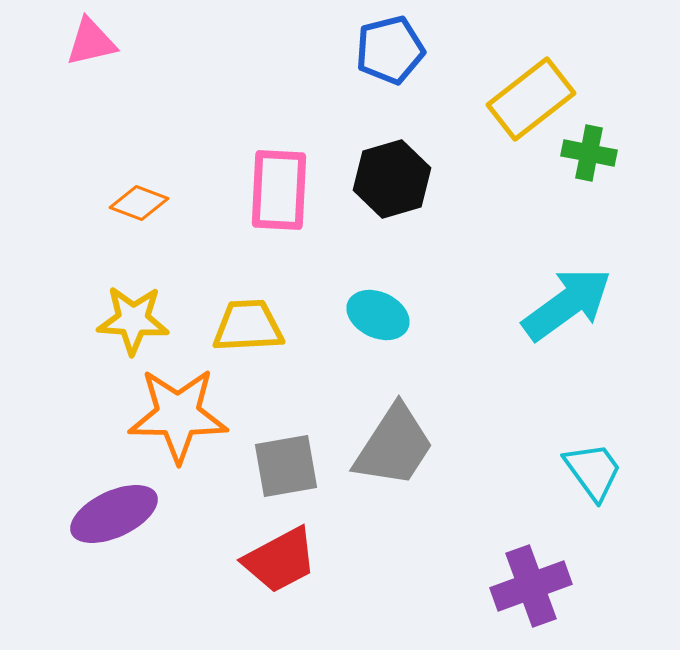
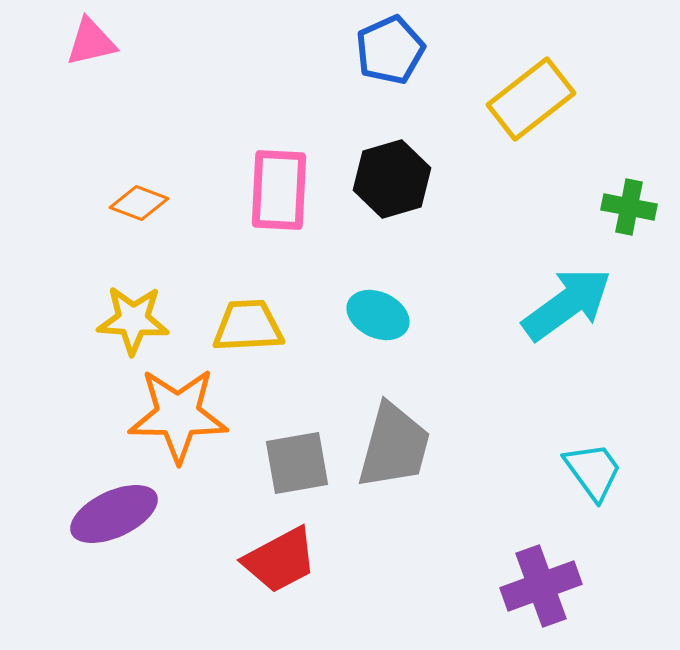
blue pentagon: rotated 10 degrees counterclockwise
green cross: moved 40 px right, 54 px down
gray trapezoid: rotated 18 degrees counterclockwise
gray square: moved 11 px right, 3 px up
purple cross: moved 10 px right
